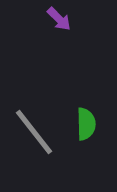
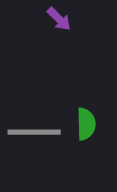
gray line: rotated 52 degrees counterclockwise
